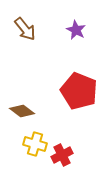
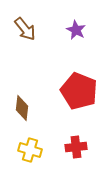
brown diamond: moved 3 px up; rotated 60 degrees clockwise
yellow cross: moved 5 px left, 6 px down
red cross: moved 14 px right, 8 px up; rotated 20 degrees clockwise
